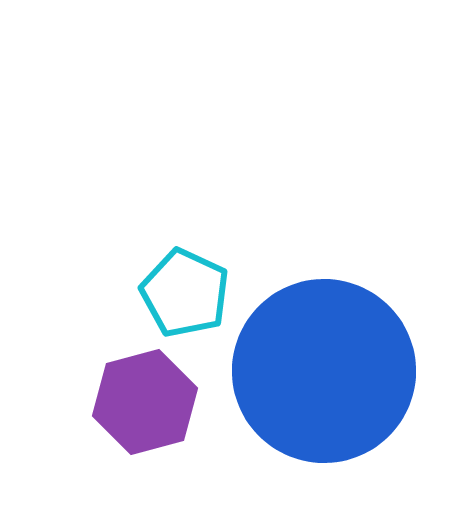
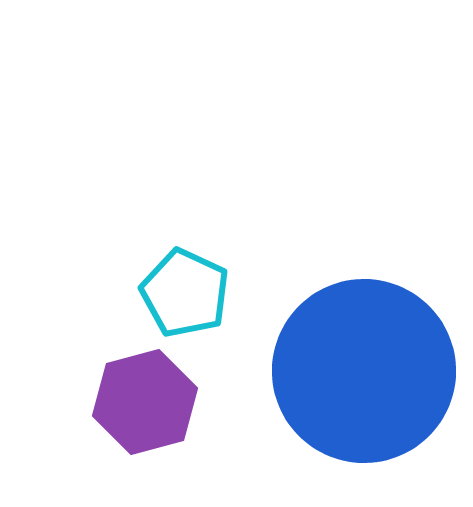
blue circle: moved 40 px right
